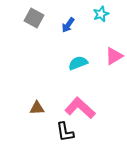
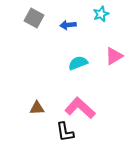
blue arrow: rotated 49 degrees clockwise
